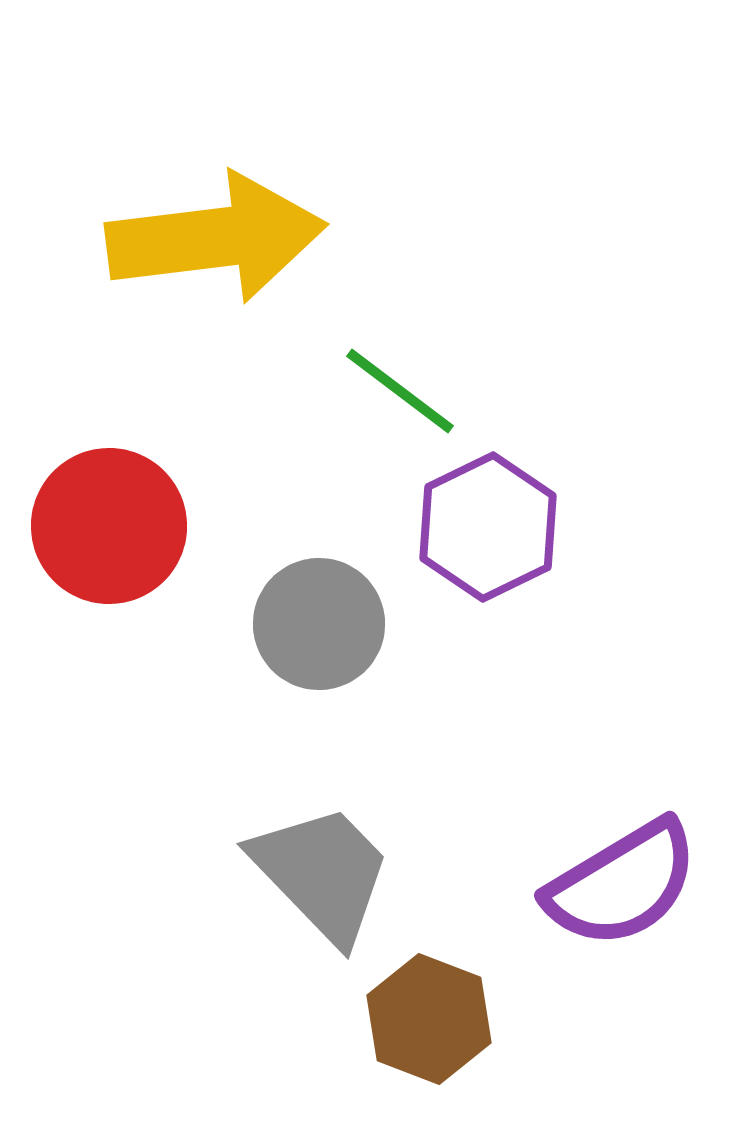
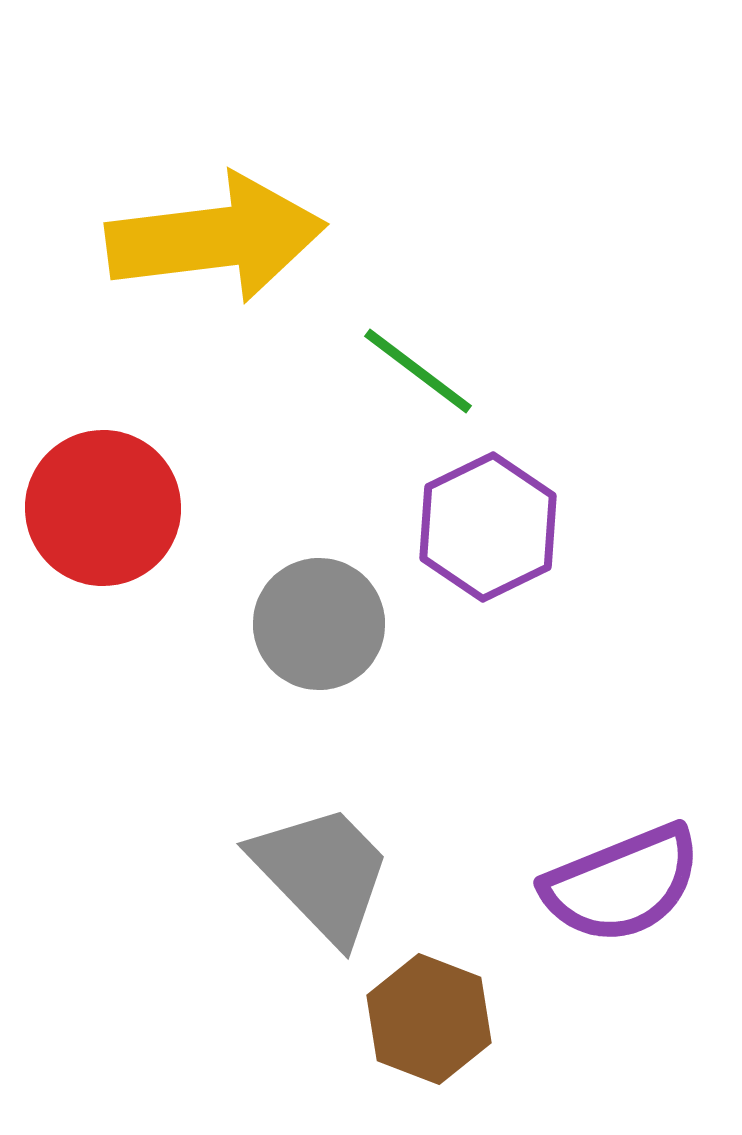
green line: moved 18 px right, 20 px up
red circle: moved 6 px left, 18 px up
purple semicircle: rotated 9 degrees clockwise
